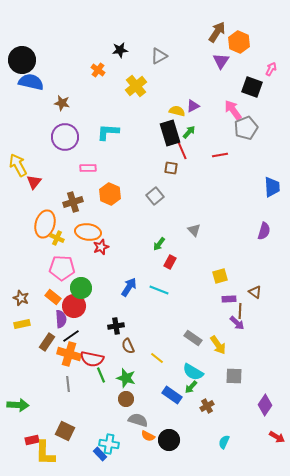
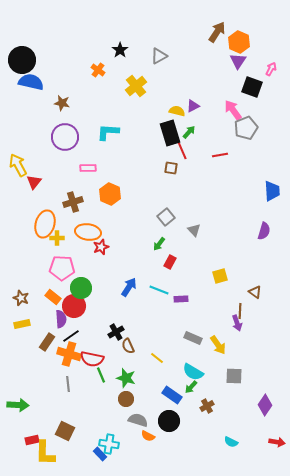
black star at (120, 50): rotated 28 degrees counterclockwise
purple triangle at (221, 61): moved 17 px right
blue trapezoid at (272, 187): moved 4 px down
gray square at (155, 196): moved 11 px right, 21 px down
yellow cross at (57, 238): rotated 24 degrees counterclockwise
purple rectangle at (229, 299): moved 48 px left
purple arrow at (237, 323): rotated 28 degrees clockwise
black cross at (116, 326): moved 6 px down; rotated 21 degrees counterclockwise
gray rectangle at (193, 338): rotated 12 degrees counterclockwise
red arrow at (277, 437): moved 5 px down; rotated 21 degrees counterclockwise
black circle at (169, 440): moved 19 px up
cyan semicircle at (224, 442): moved 7 px right; rotated 88 degrees counterclockwise
